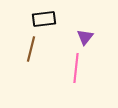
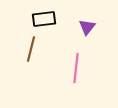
purple triangle: moved 2 px right, 10 px up
